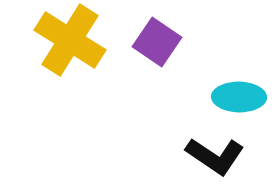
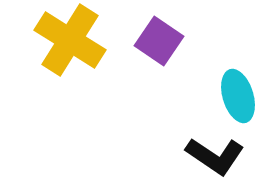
purple square: moved 2 px right, 1 px up
cyan ellipse: moved 1 px left, 1 px up; rotated 72 degrees clockwise
